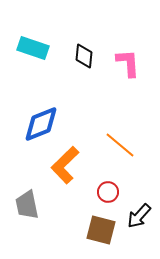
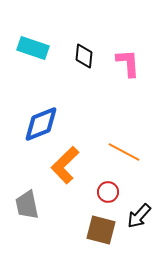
orange line: moved 4 px right, 7 px down; rotated 12 degrees counterclockwise
